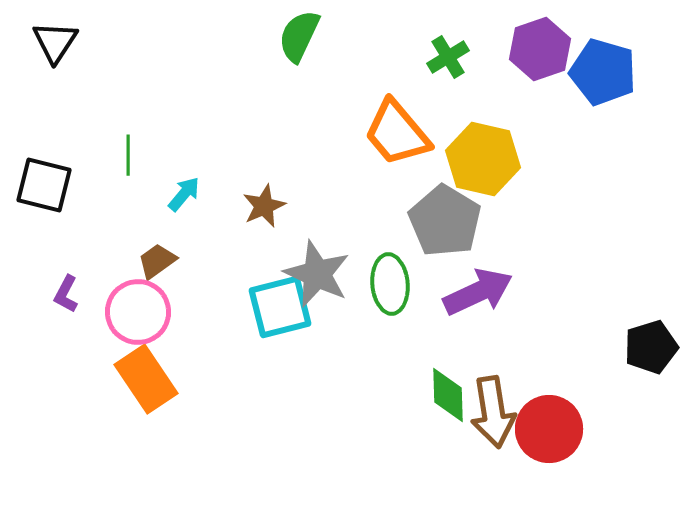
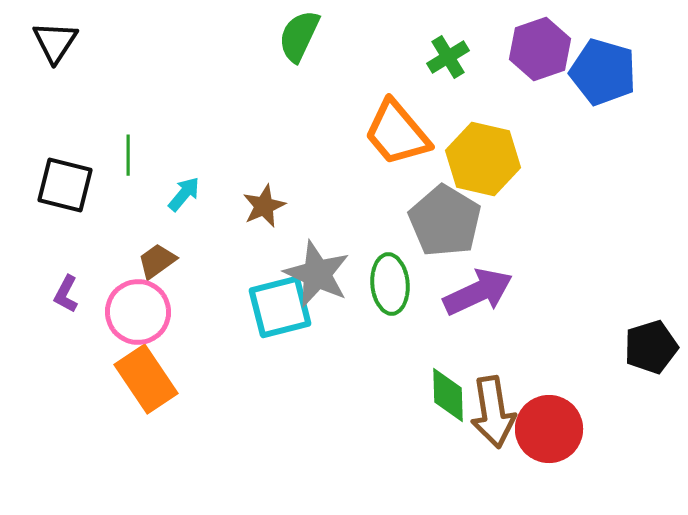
black square: moved 21 px right
